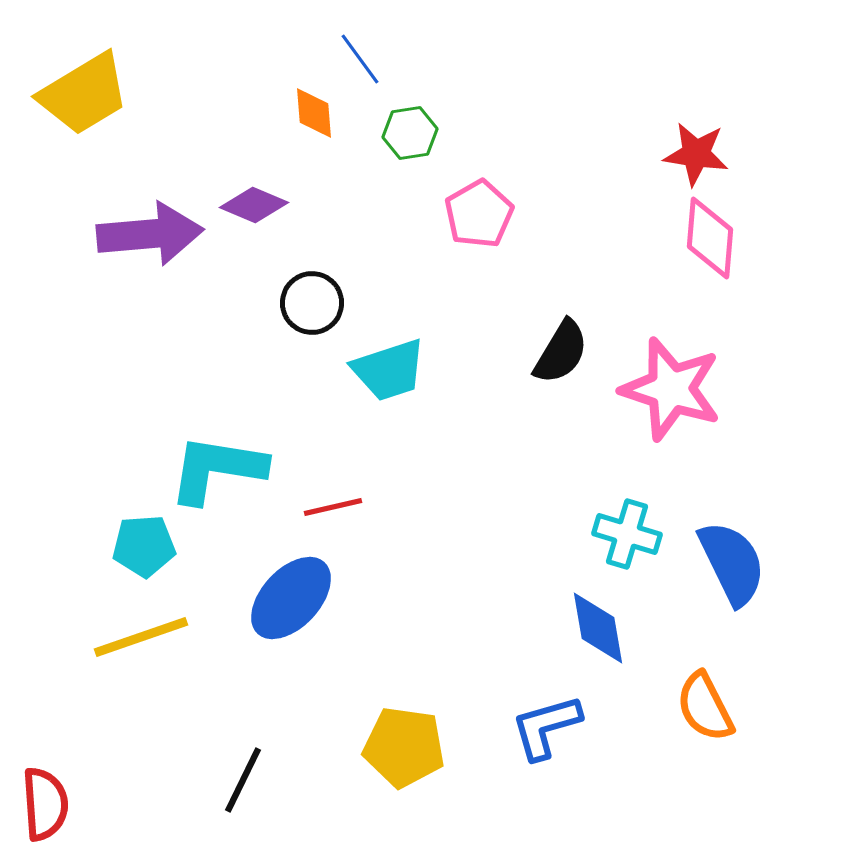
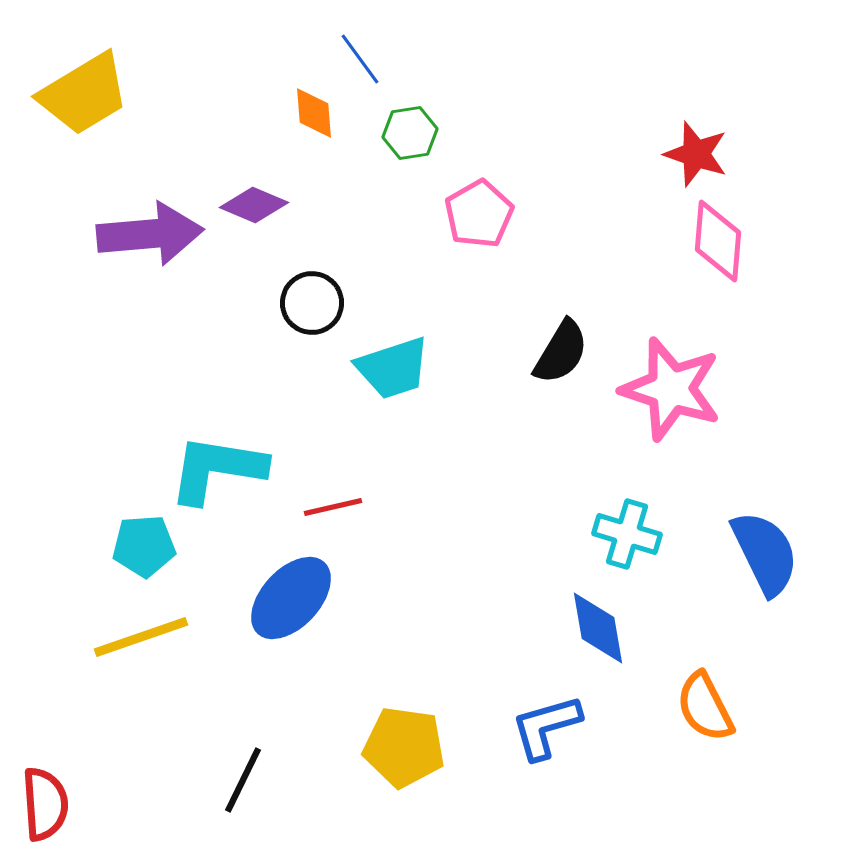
red star: rotated 10 degrees clockwise
pink diamond: moved 8 px right, 3 px down
cyan trapezoid: moved 4 px right, 2 px up
blue semicircle: moved 33 px right, 10 px up
